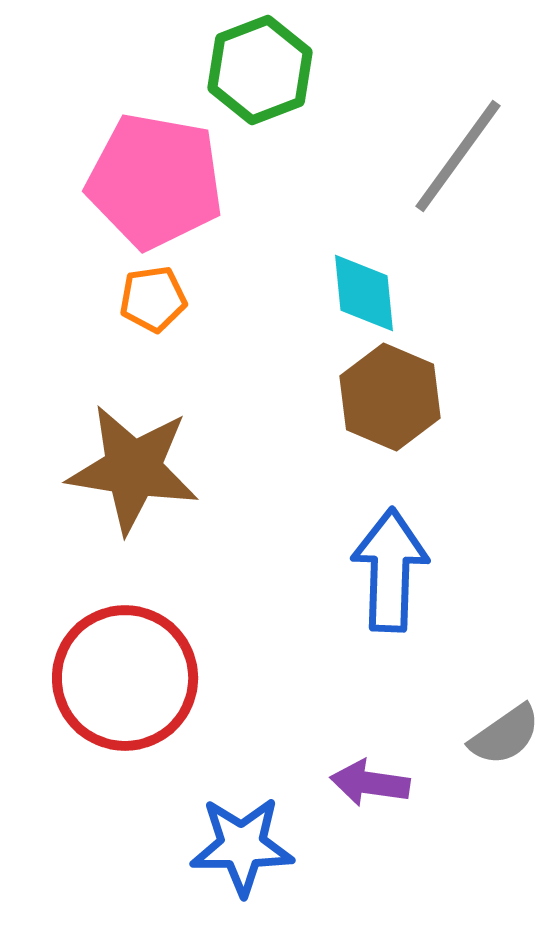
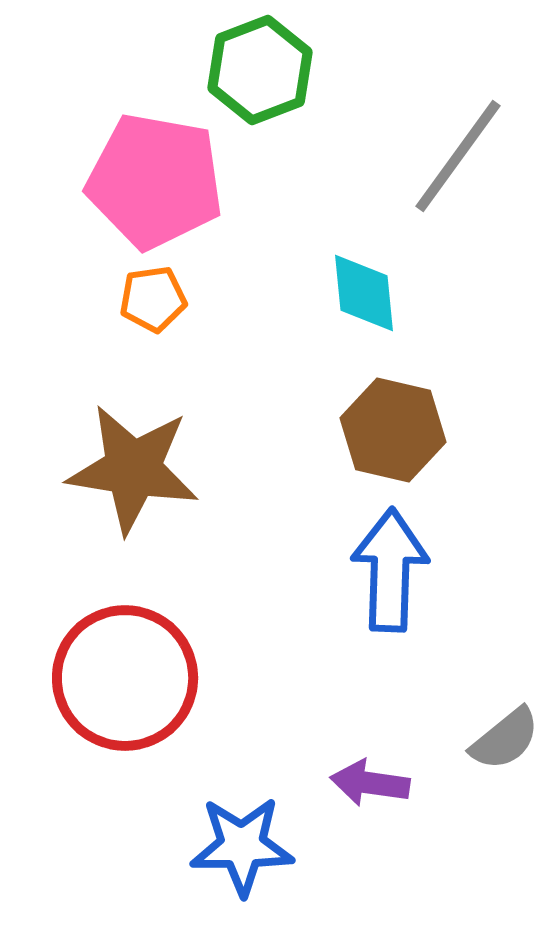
brown hexagon: moved 3 px right, 33 px down; rotated 10 degrees counterclockwise
gray semicircle: moved 4 px down; rotated 4 degrees counterclockwise
